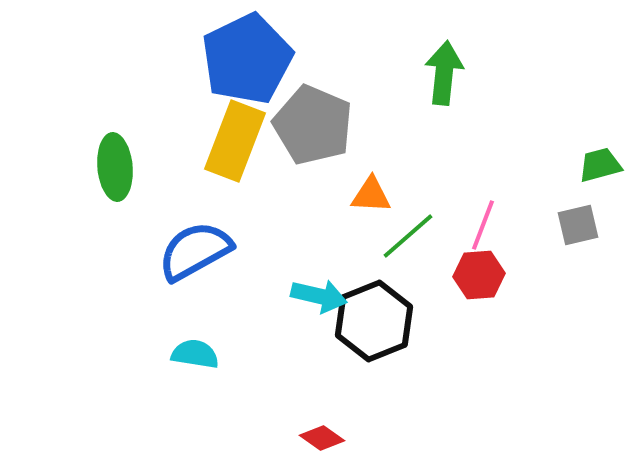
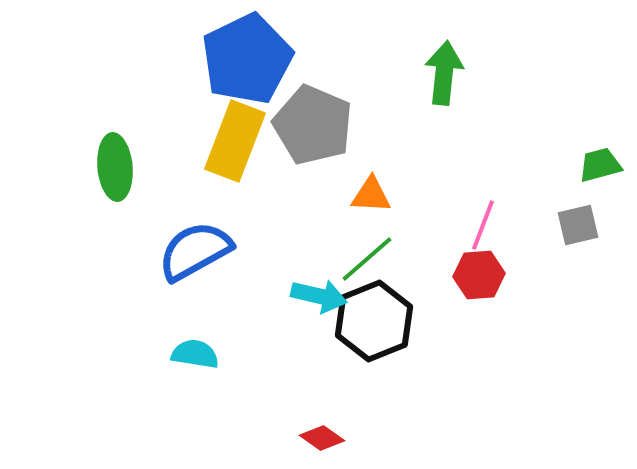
green line: moved 41 px left, 23 px down
